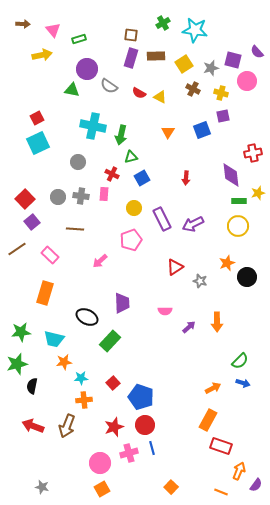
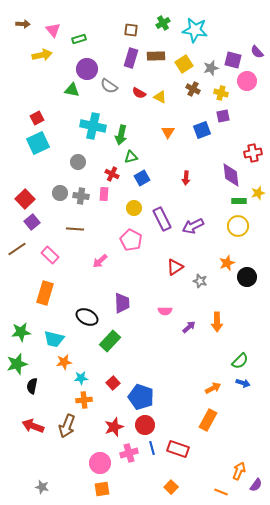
brown square at (131, 35): moved 5 px up
gray circle at (58, 197): moved 2 px right, 4 px up
purple arrow at (193, 224): moved 2 px down
pink pentagon at (131, 240): rotated 25 degrees counterclockwise
red rectangle at (221, 446): moved 43 px left, 3 px down
orange square at (102, 489): rotated 21 degrees clockwise
